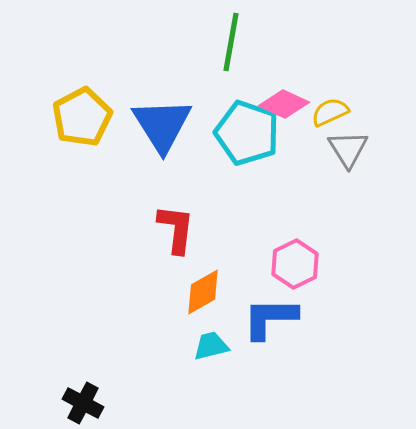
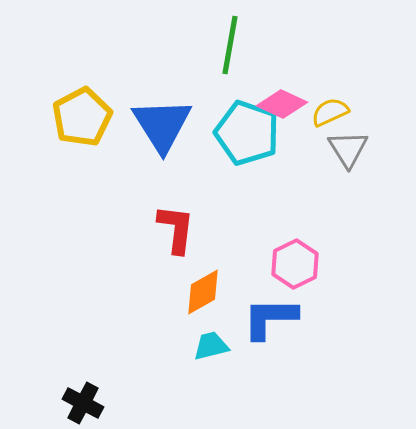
green line: moved 1 px left, 3 px down
pink diamond: moved 2 px left
